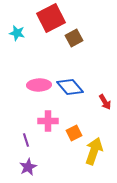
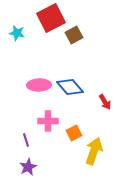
brown square: moved 3 px up
